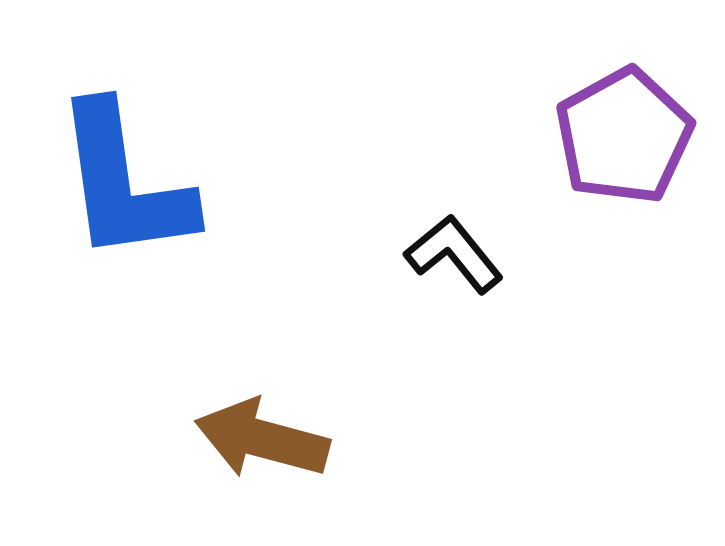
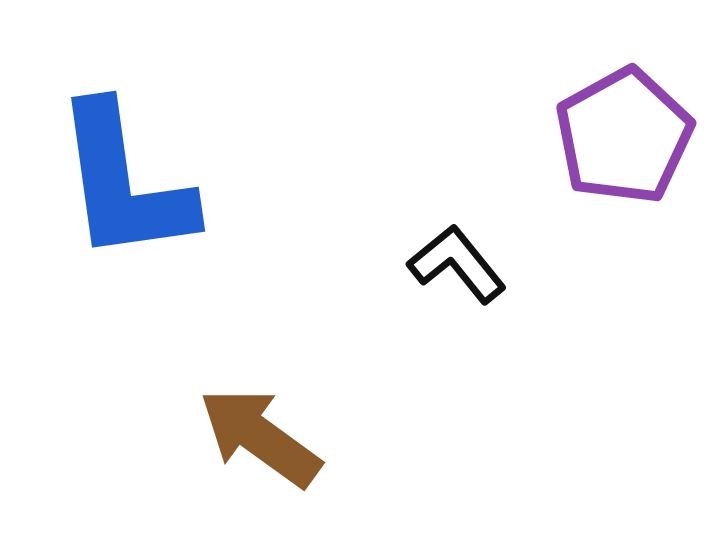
black L-shape: moved 3 px right, 10 px down
brown arrow: moved 2 px left, 2 px up; rotated 21 degrees clockwise
